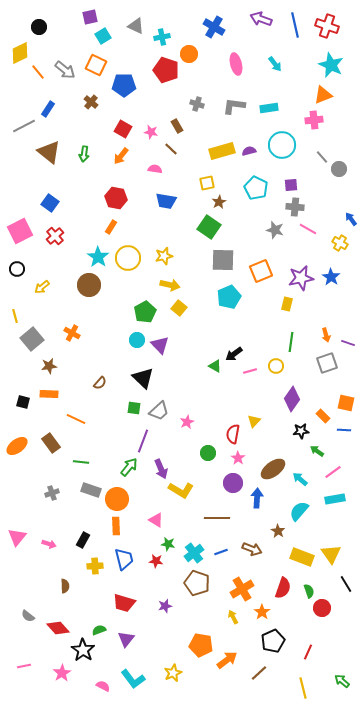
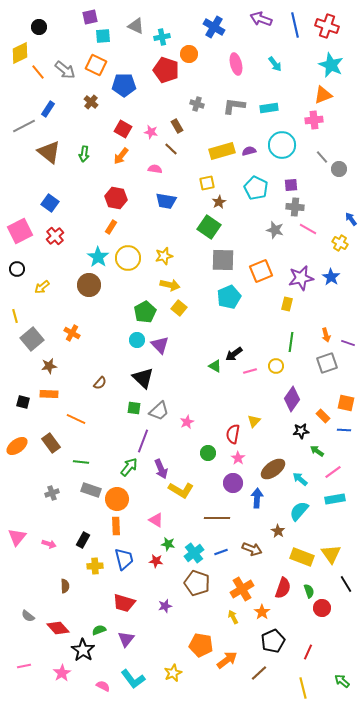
cyan square at (103, 36): rotated 28 degrees clockwise
